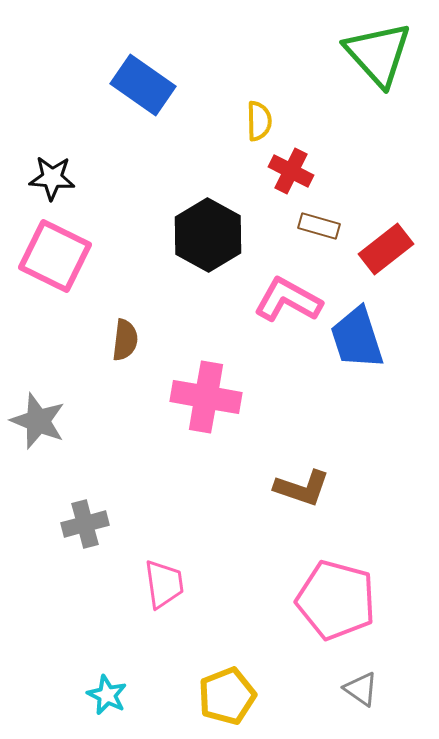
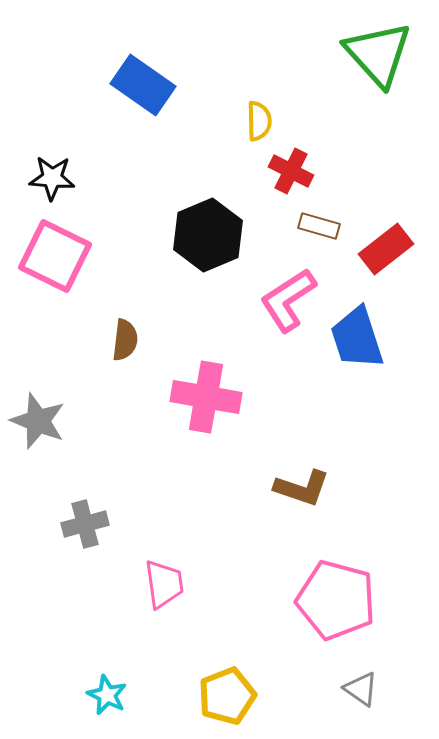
black hexagon: rotated 8 degrees clockwise
pink L-shape: rotated 62 degrees counterclockwise
